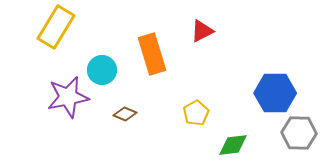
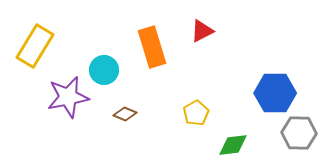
yellow rectangle: moved 21 px left, 19 px down
orange rectangle: moved 7 px up
cyan circle: moved 2 px right
